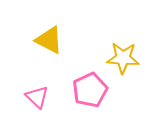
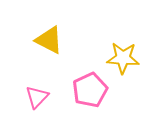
pink triangle: rotated 30 degrees clockwise
